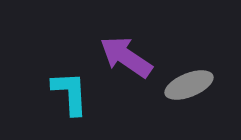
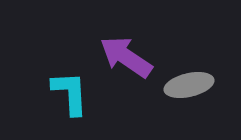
gray ellipse: rotated 9 degrees clockwise
